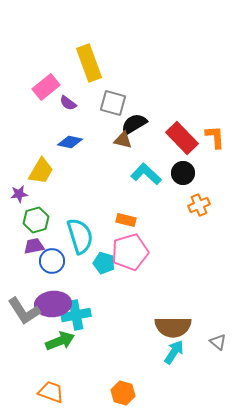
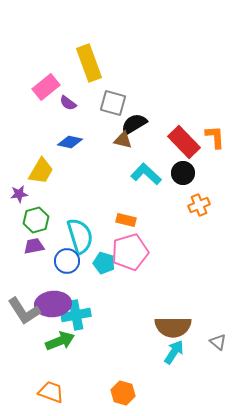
red rectangle: moved 2 px right, 4 px down
blue circle: moved 15 px right
